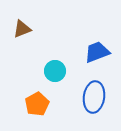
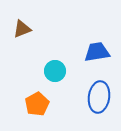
blue trapezoid: rotated 12 degrees clockwise
blue ellipse: moved 5 px right
